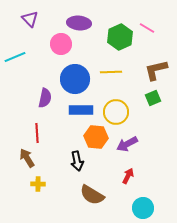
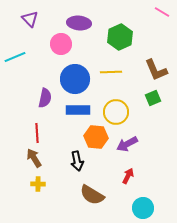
pink line: moved 15 px right, 16 px up
brown L-shape: rotated 100 degrees counterclockwise
blue rectangle: moved 3 px left
brown arrow: moved 7 px right
